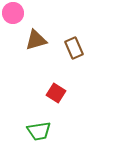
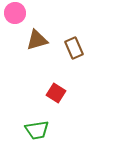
pink circle: moved 2 px right
brown triangle: moved 1 px right
green trapezoid: moved 2 px left, 1 px up
